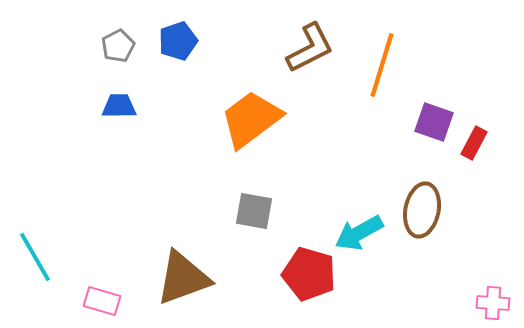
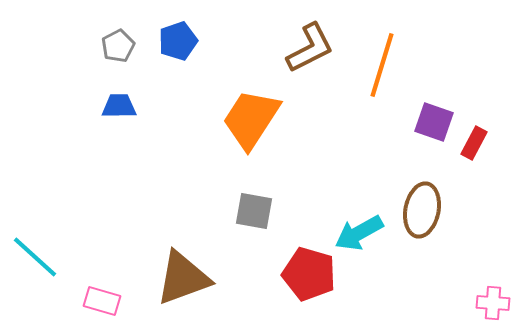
orange trapezoid: rotated 20 degrees counterclockwise
cyan line: rotated 18 degrees counterclockwise
